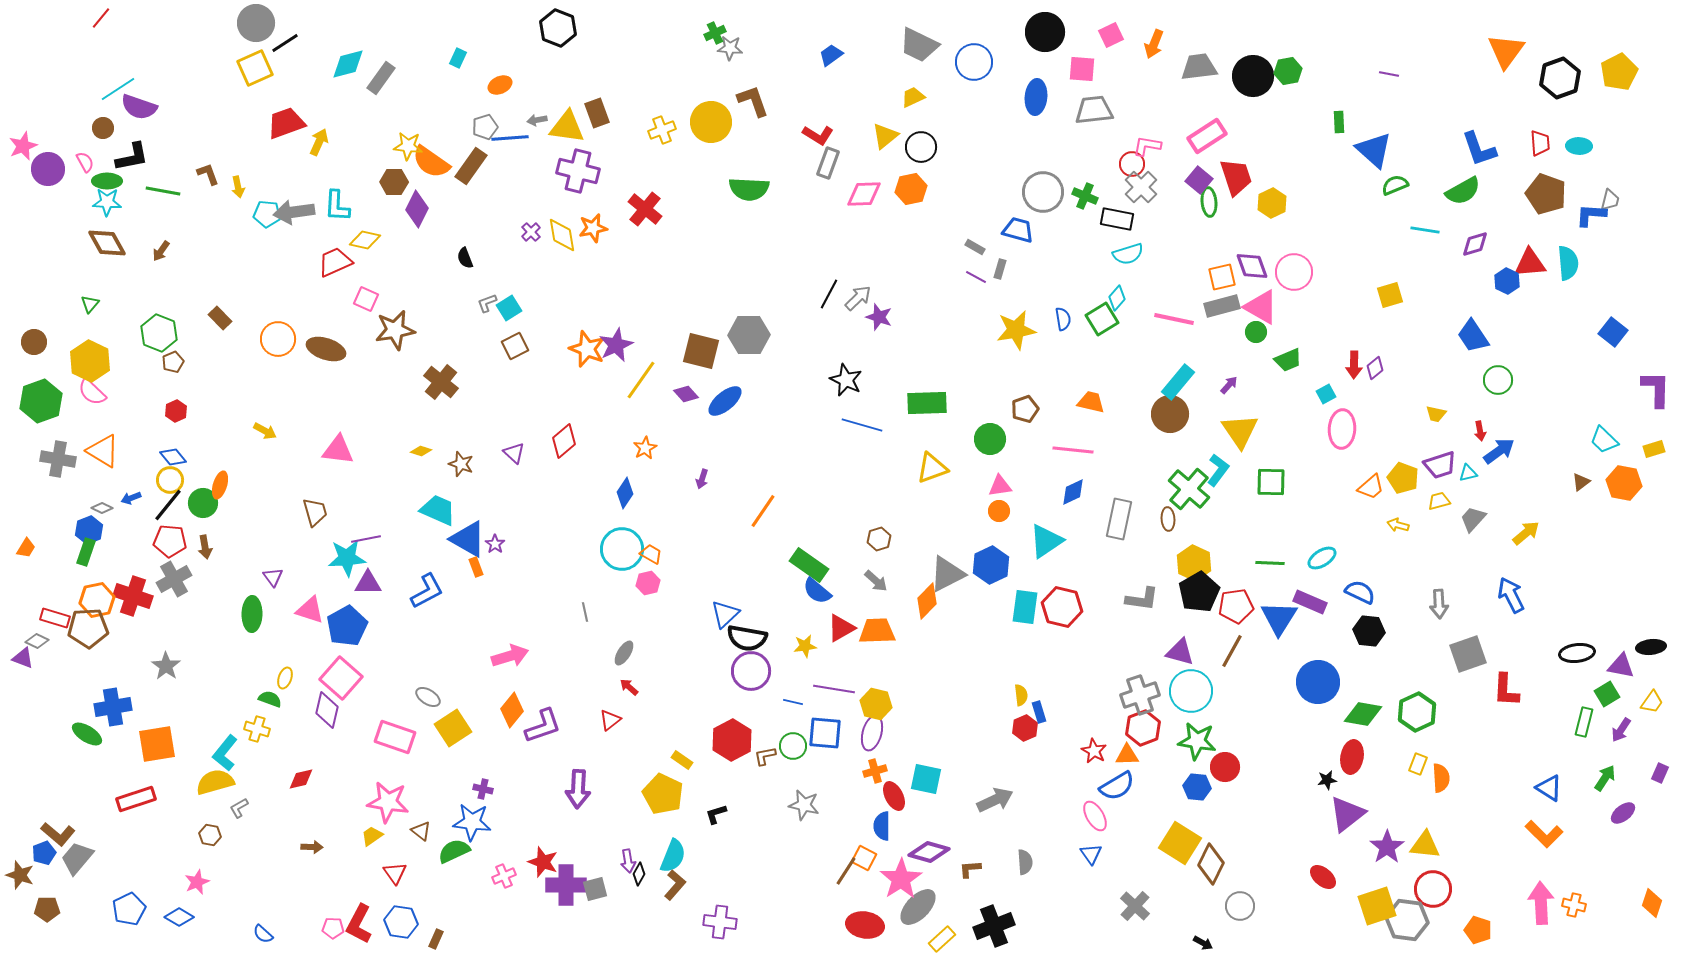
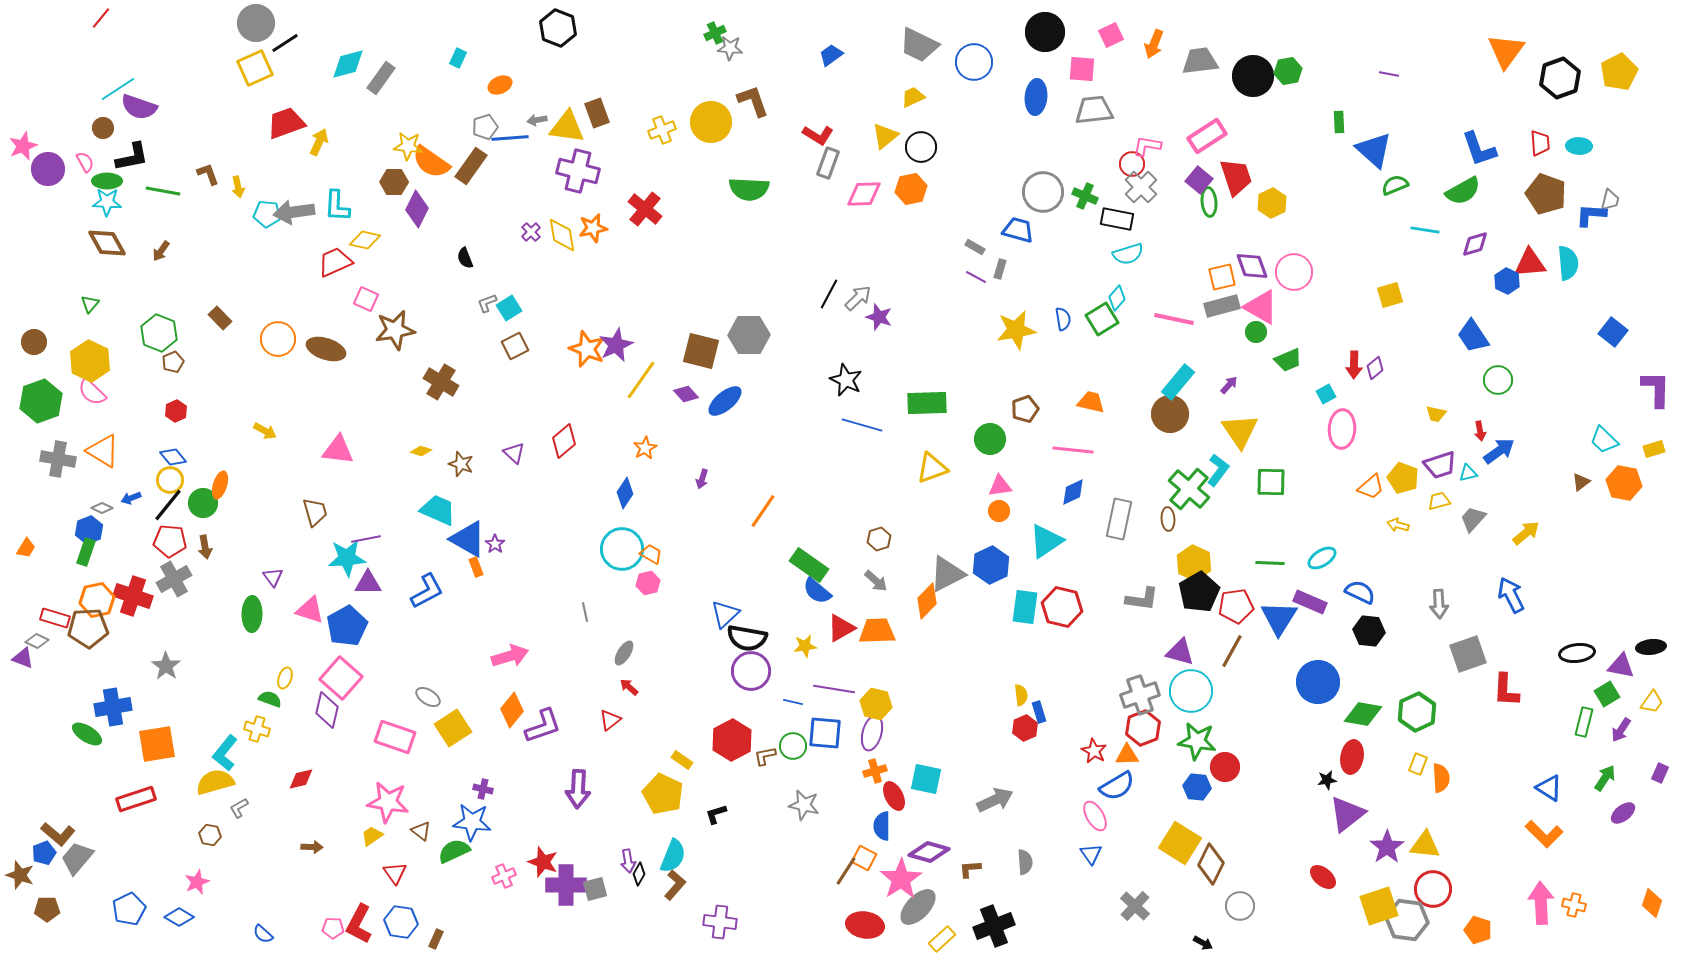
gray trapezoid at (1199, 67): moved 1 px right, 6 px up
brown cross at (441, 382): rotated 8 degrees counterclockwise
yellow square at (1377, 906): moved 2 px right
